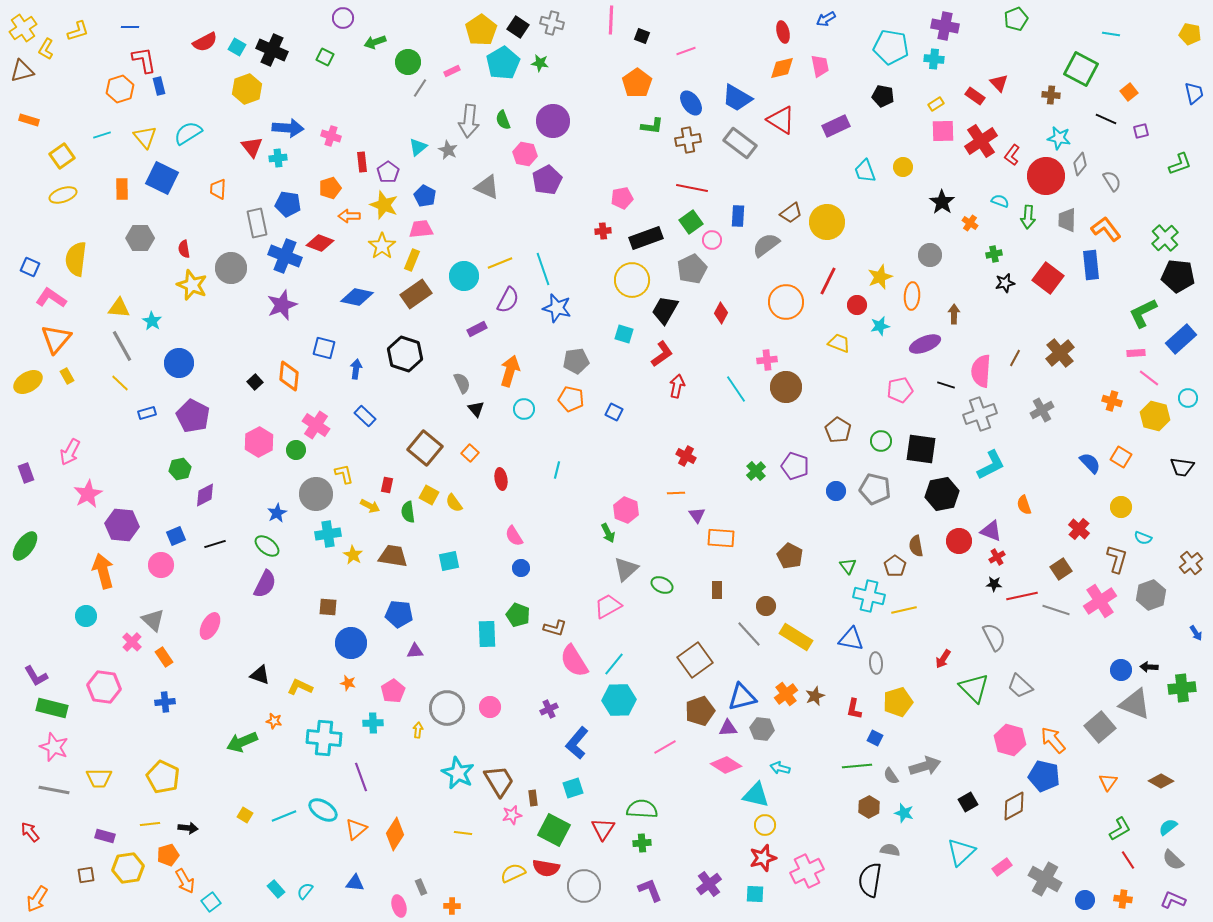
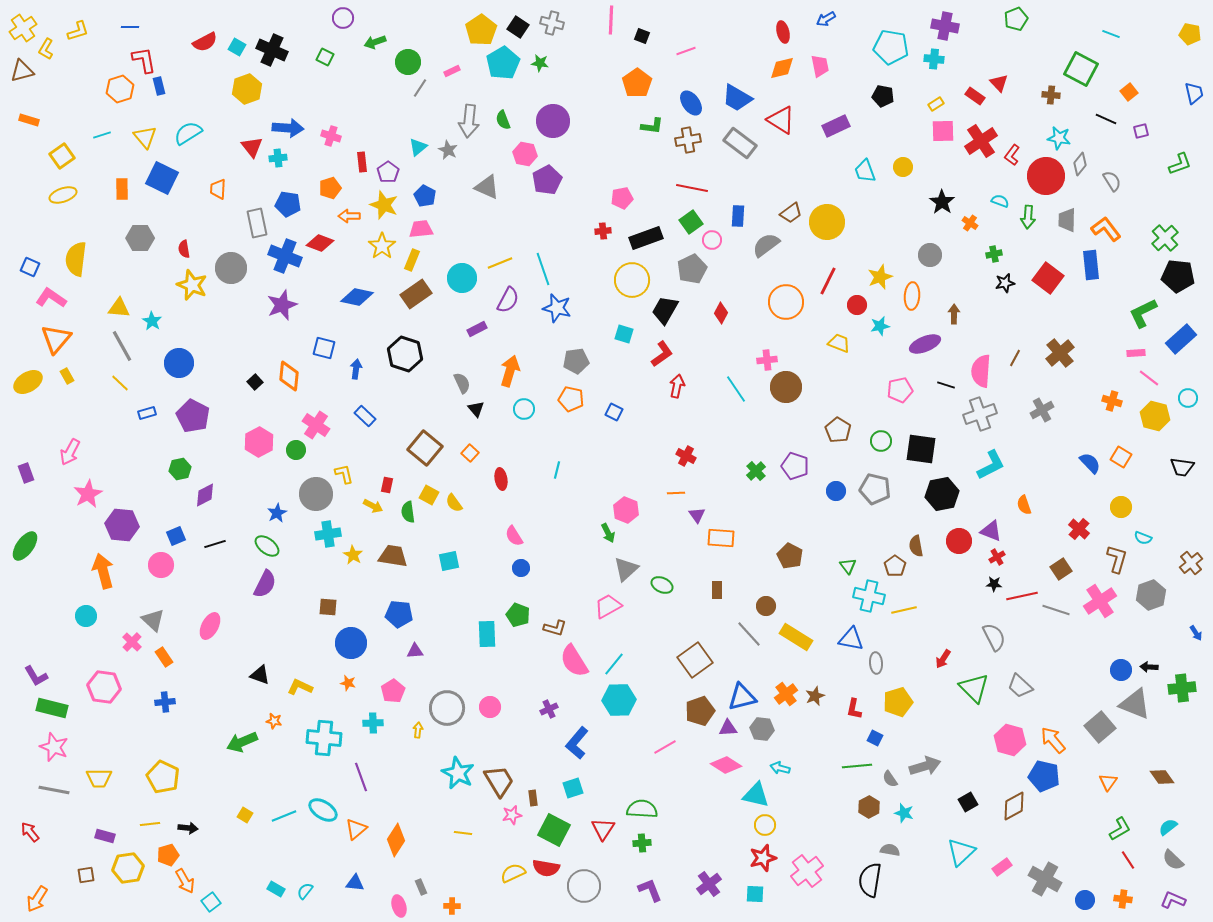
cyan line at (1111, 34): rotated 12 degrees clockwise
cyan circle at (464, 276): moved 2 px left, 2 px down
yellow arrow at (370, 506): moved 3 px right
gray semicircle at (891, 776): moved 1 px left, 3 px down
brown diamond at (1161, 781): moved 1 px right, 4 px up; rotated 25 degrees clockwise
orange diamond at (395, 834): moved 1 px right, 6 px down
pink cross at (807, 871): rotated 12 degrees counterclockwise
cyan rectangle at (276, 889): rotated 18 degrees counterclockwise
